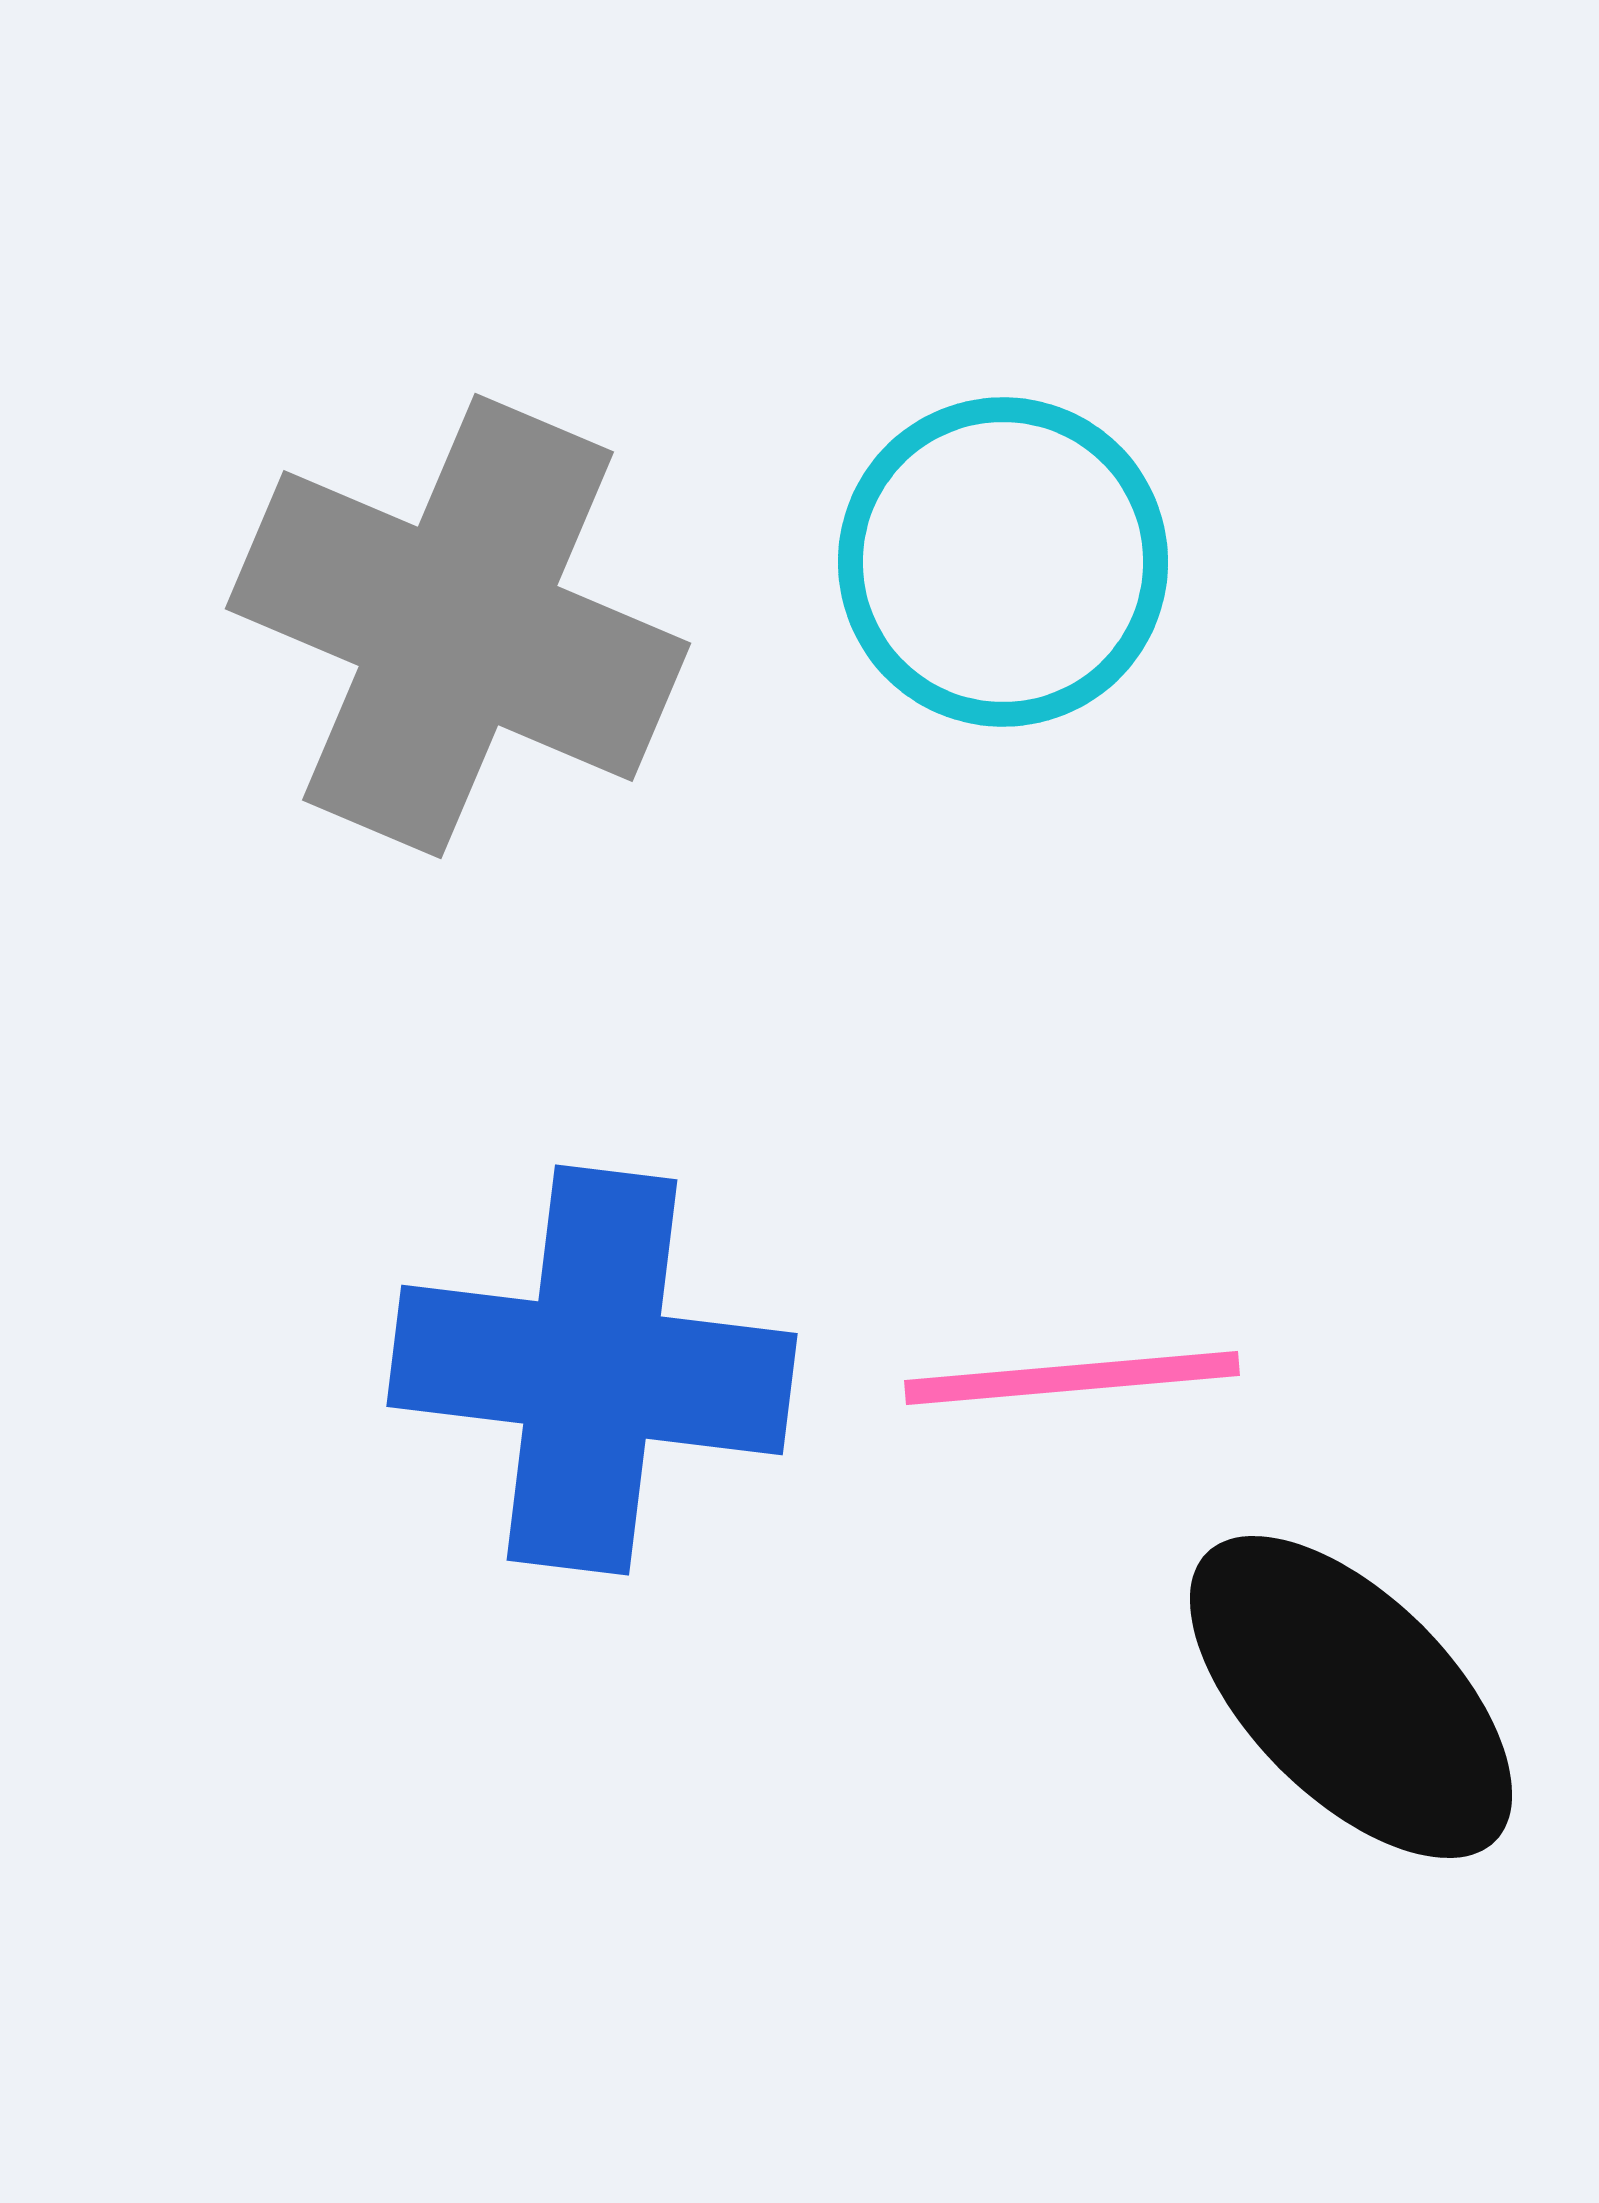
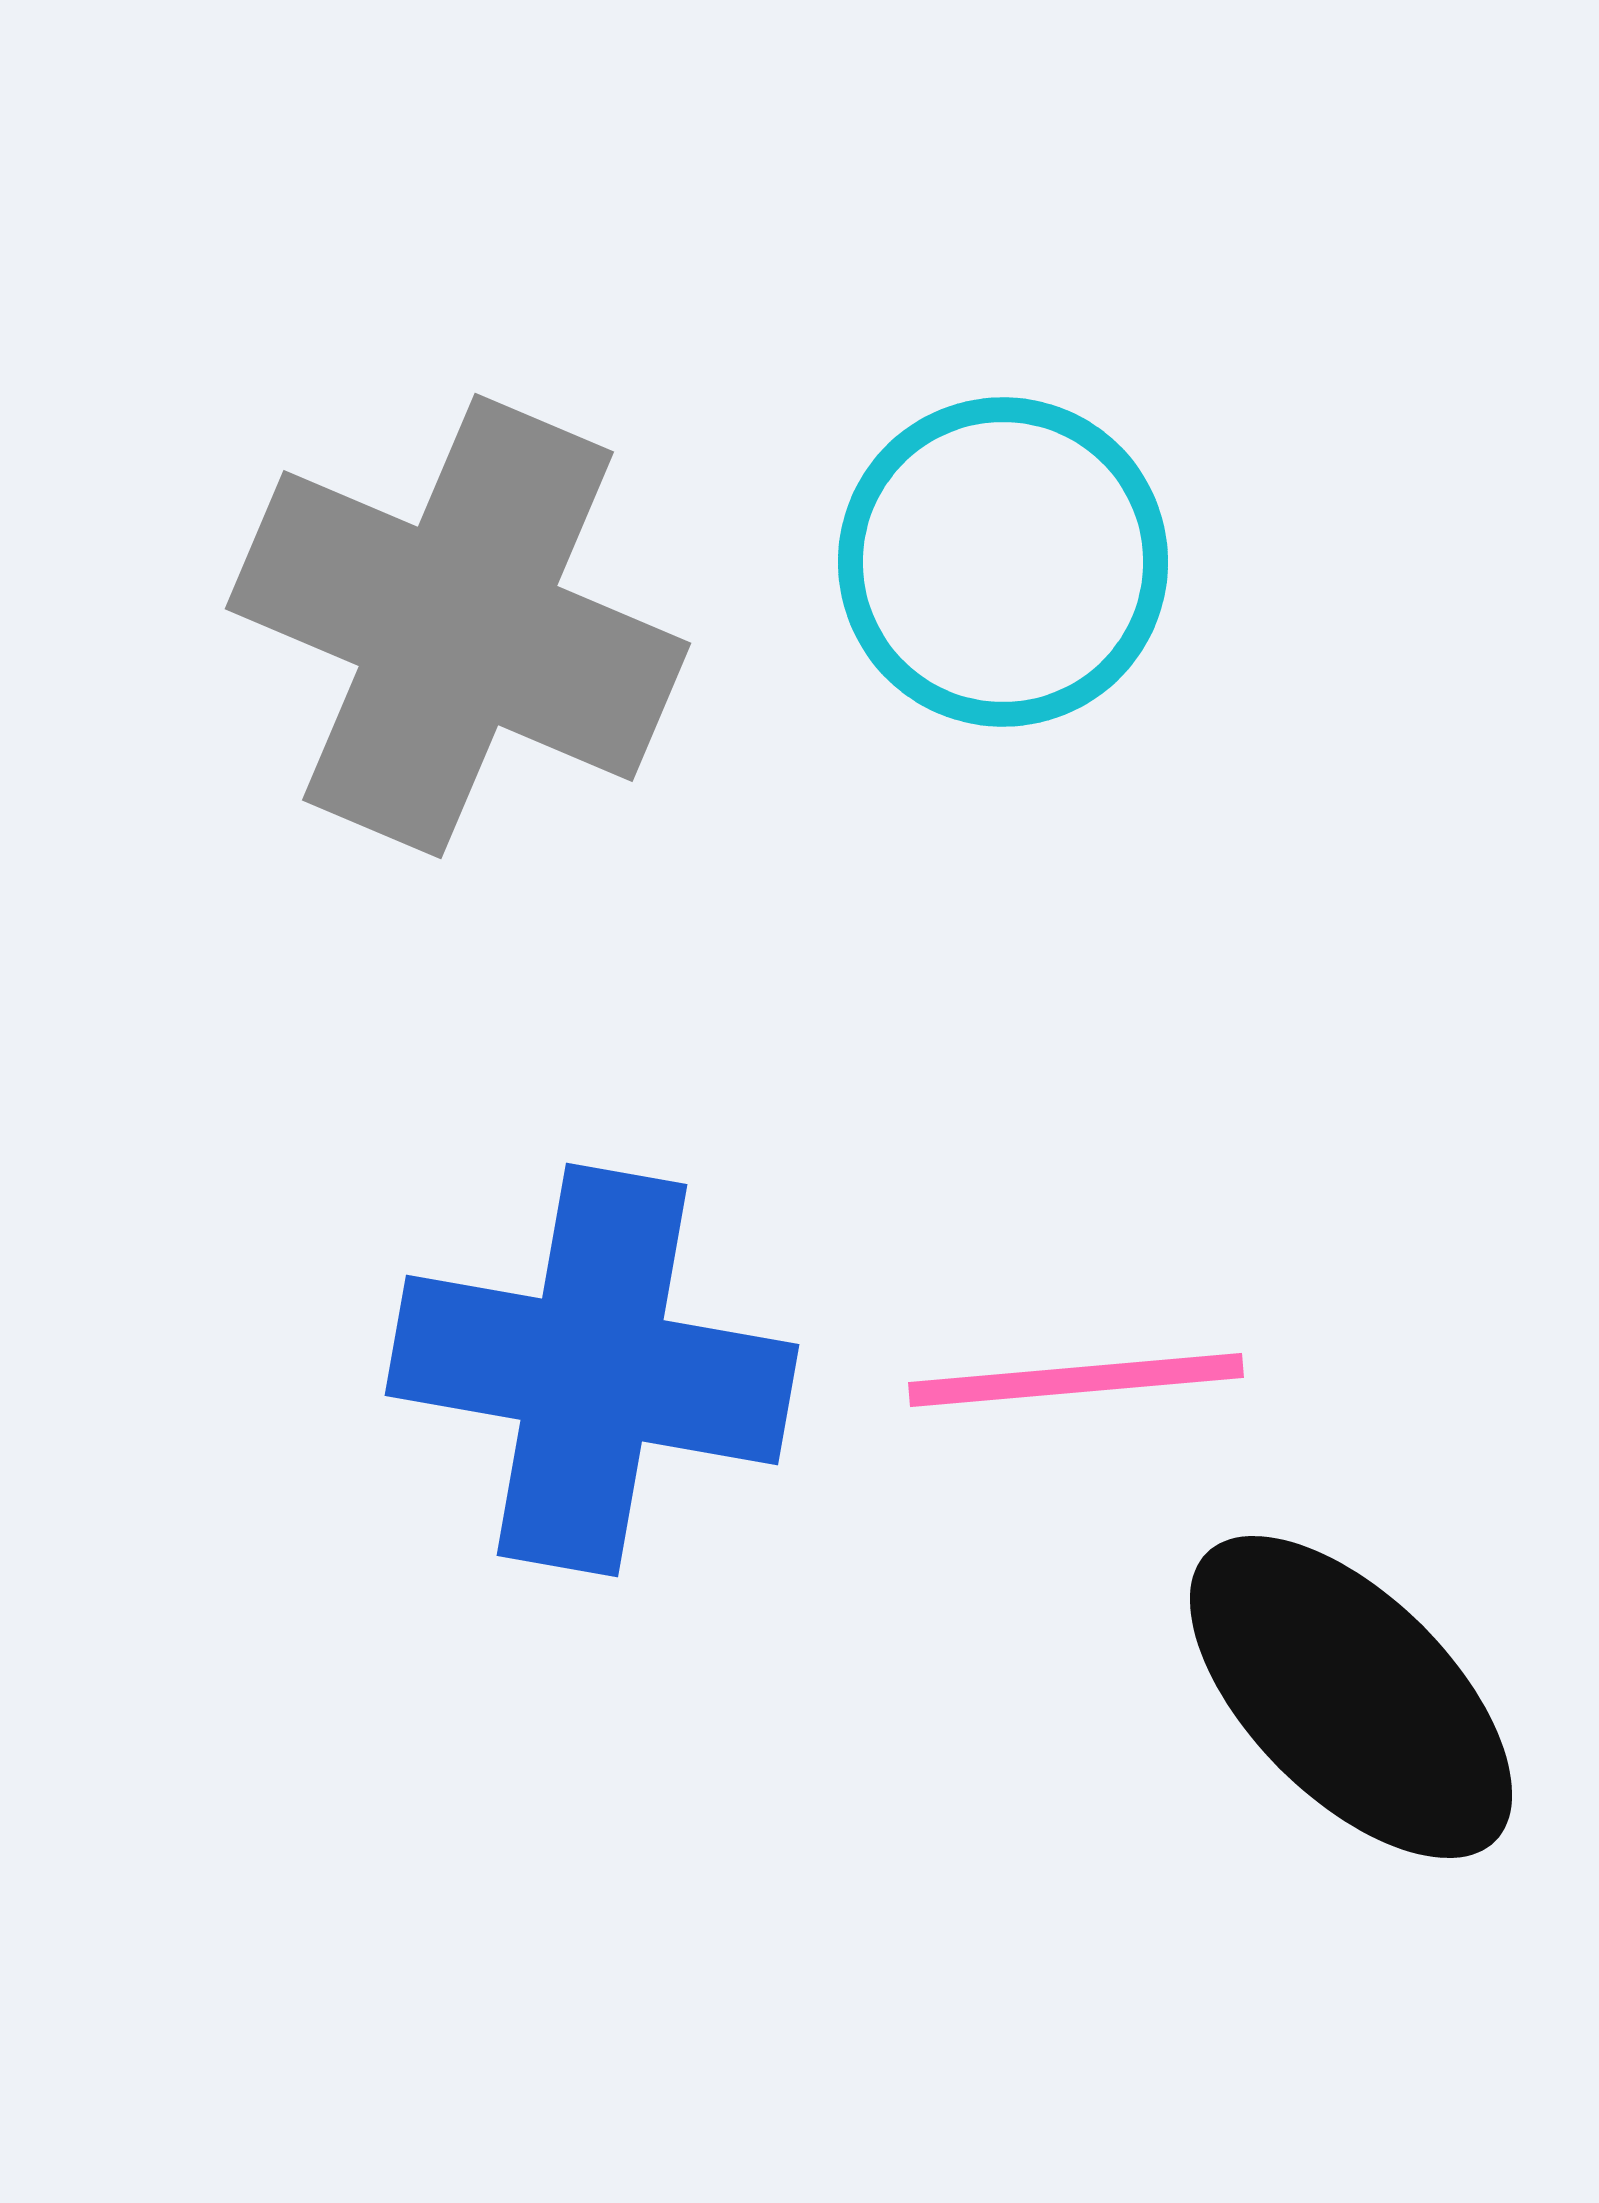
blue cross: rotated 3 degrees clockwise
pink line: moved 4 px right, 2 px down
